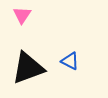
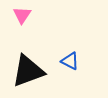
black triangle: moved 3 px down
